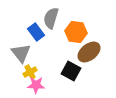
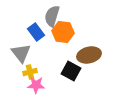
gray semicircle: moved 1 px right, 2 px up
orange hexagon: moved 13 px left
brown ellipse: moved 3 px down; rotated 25 degrees clockwise
yellow cross: rotated 16 degrees clockwise
